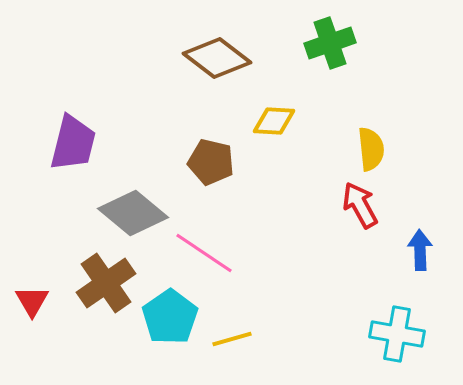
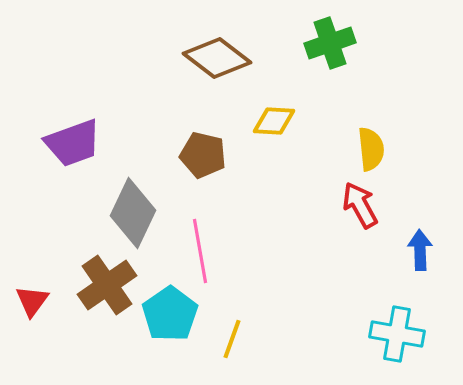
purple trapezoid: rotated 56 degrees clockwise
brown pentagon: moved 8 px left, 7 px up
gray diamond: rotated 76 degrees clockwise
pink line: moved 4 px left, 2 px up; rotated 46 degrees clockwise
brown cross: moved 1 px right, 2 px down
red triangle: rotated 6 degrees clockwise
cyan pentagon: moved 3 px up
yellow line: rotated 54 degrees counterclockwise
